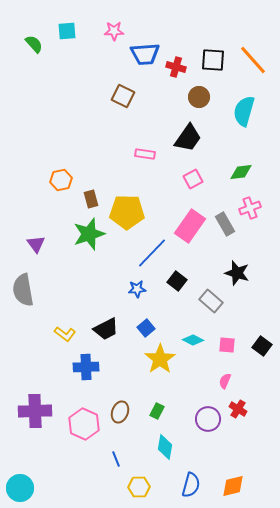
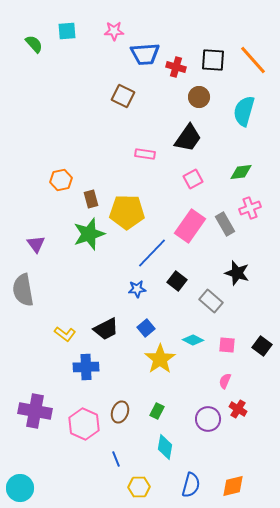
purple cross at (35, 411): rotated 12 degrees clockwise
